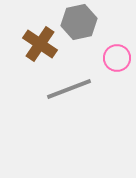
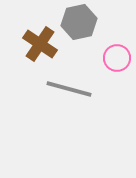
gray line: rotated 36 degrees clockwise
